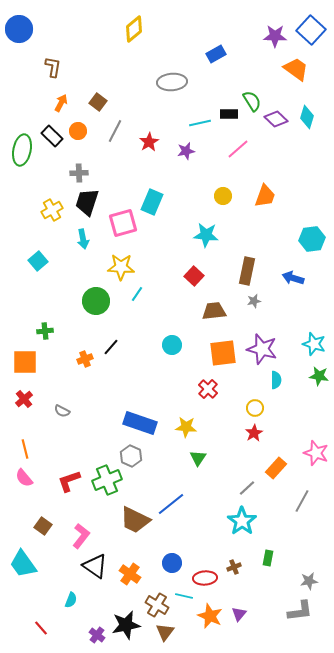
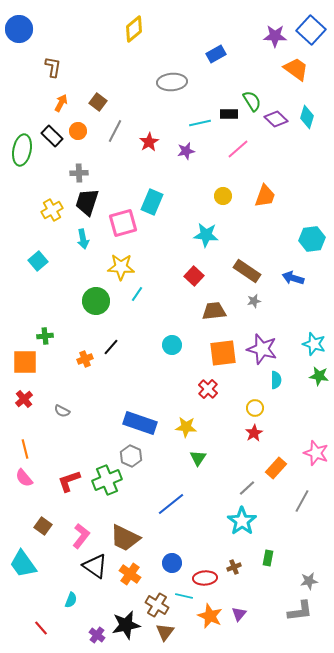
brown rectangle at (247, 271): rotated 68 degrees counterclockwise
green cross at (45, 331): moved 5 px down
brown trapezoid at (135, 520): moved 10 px left, 18 px down
